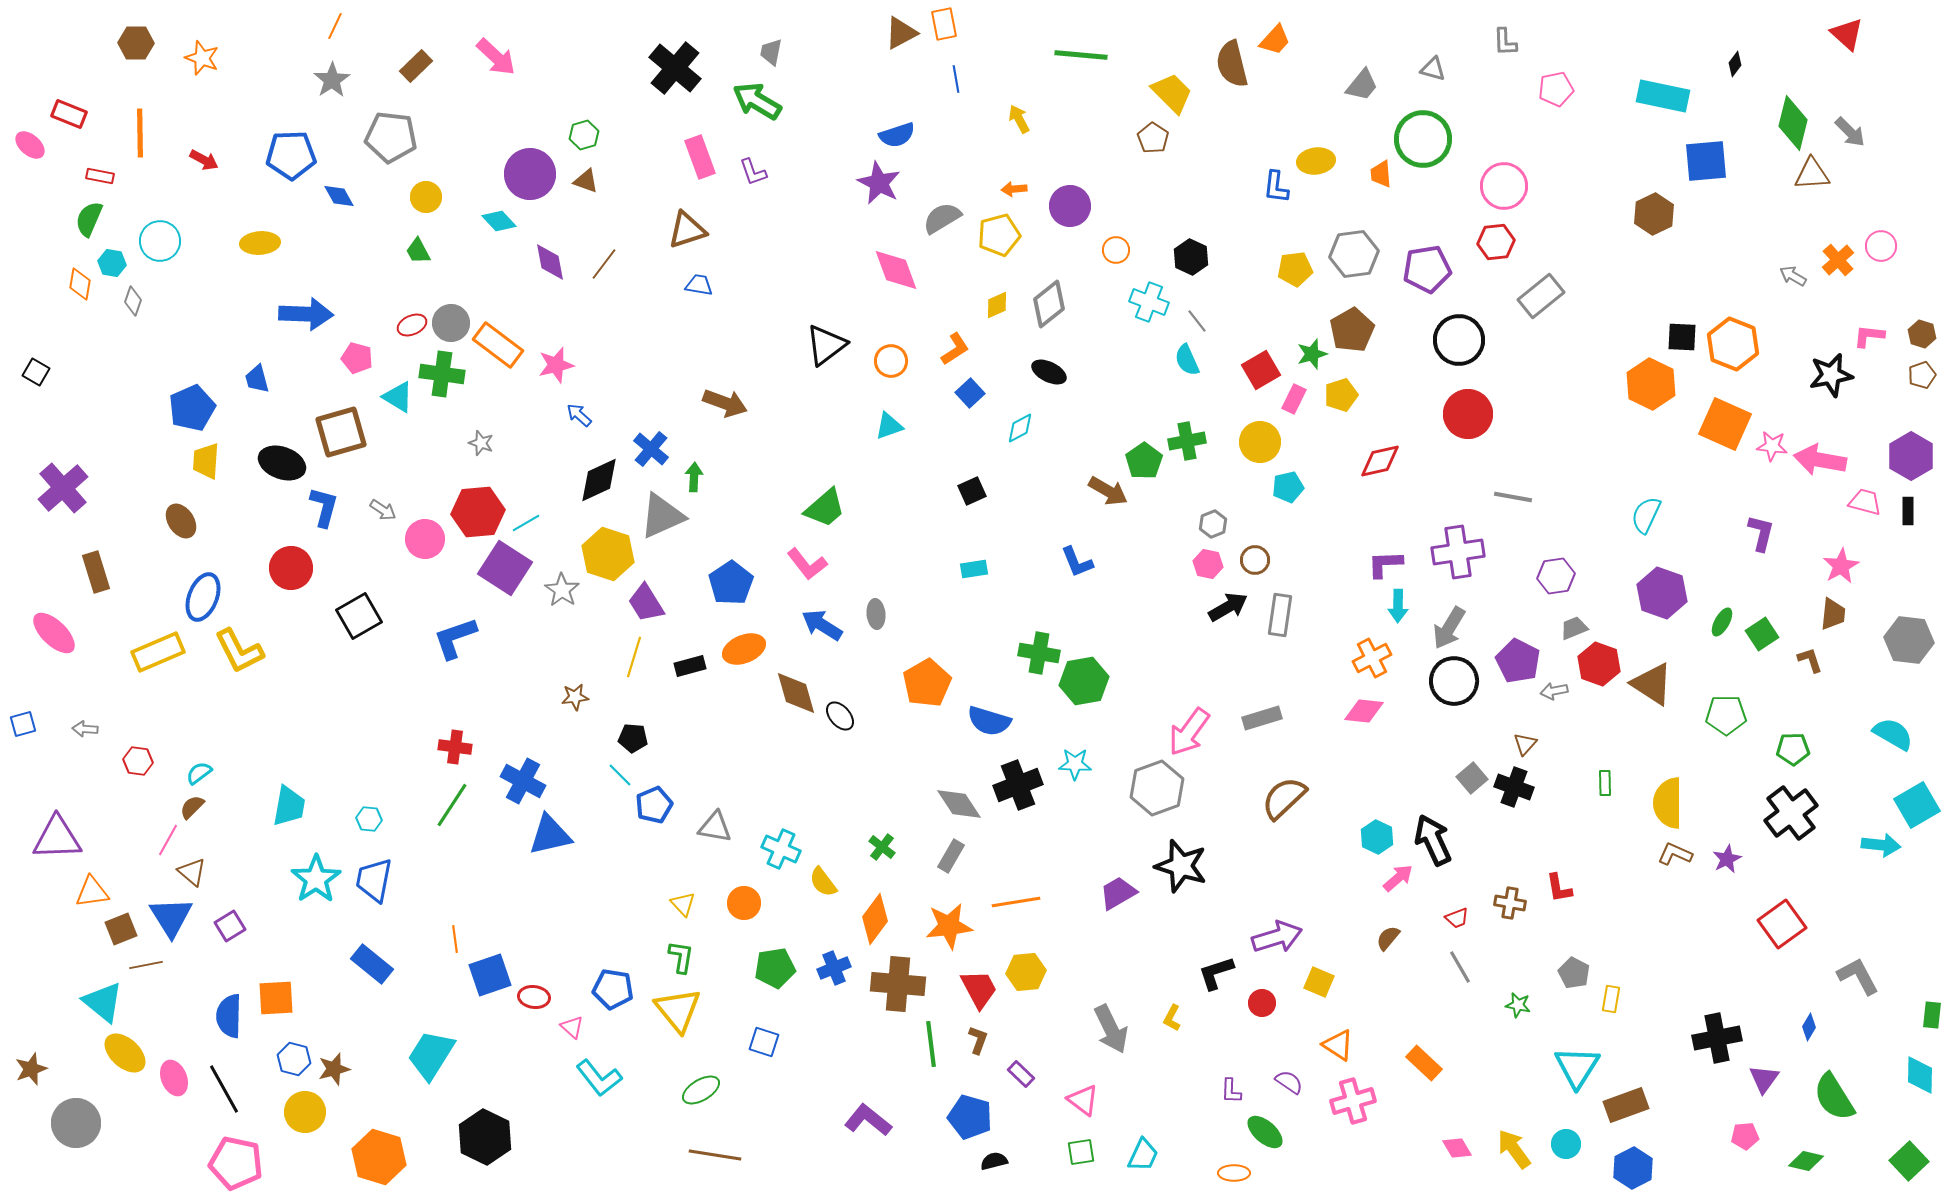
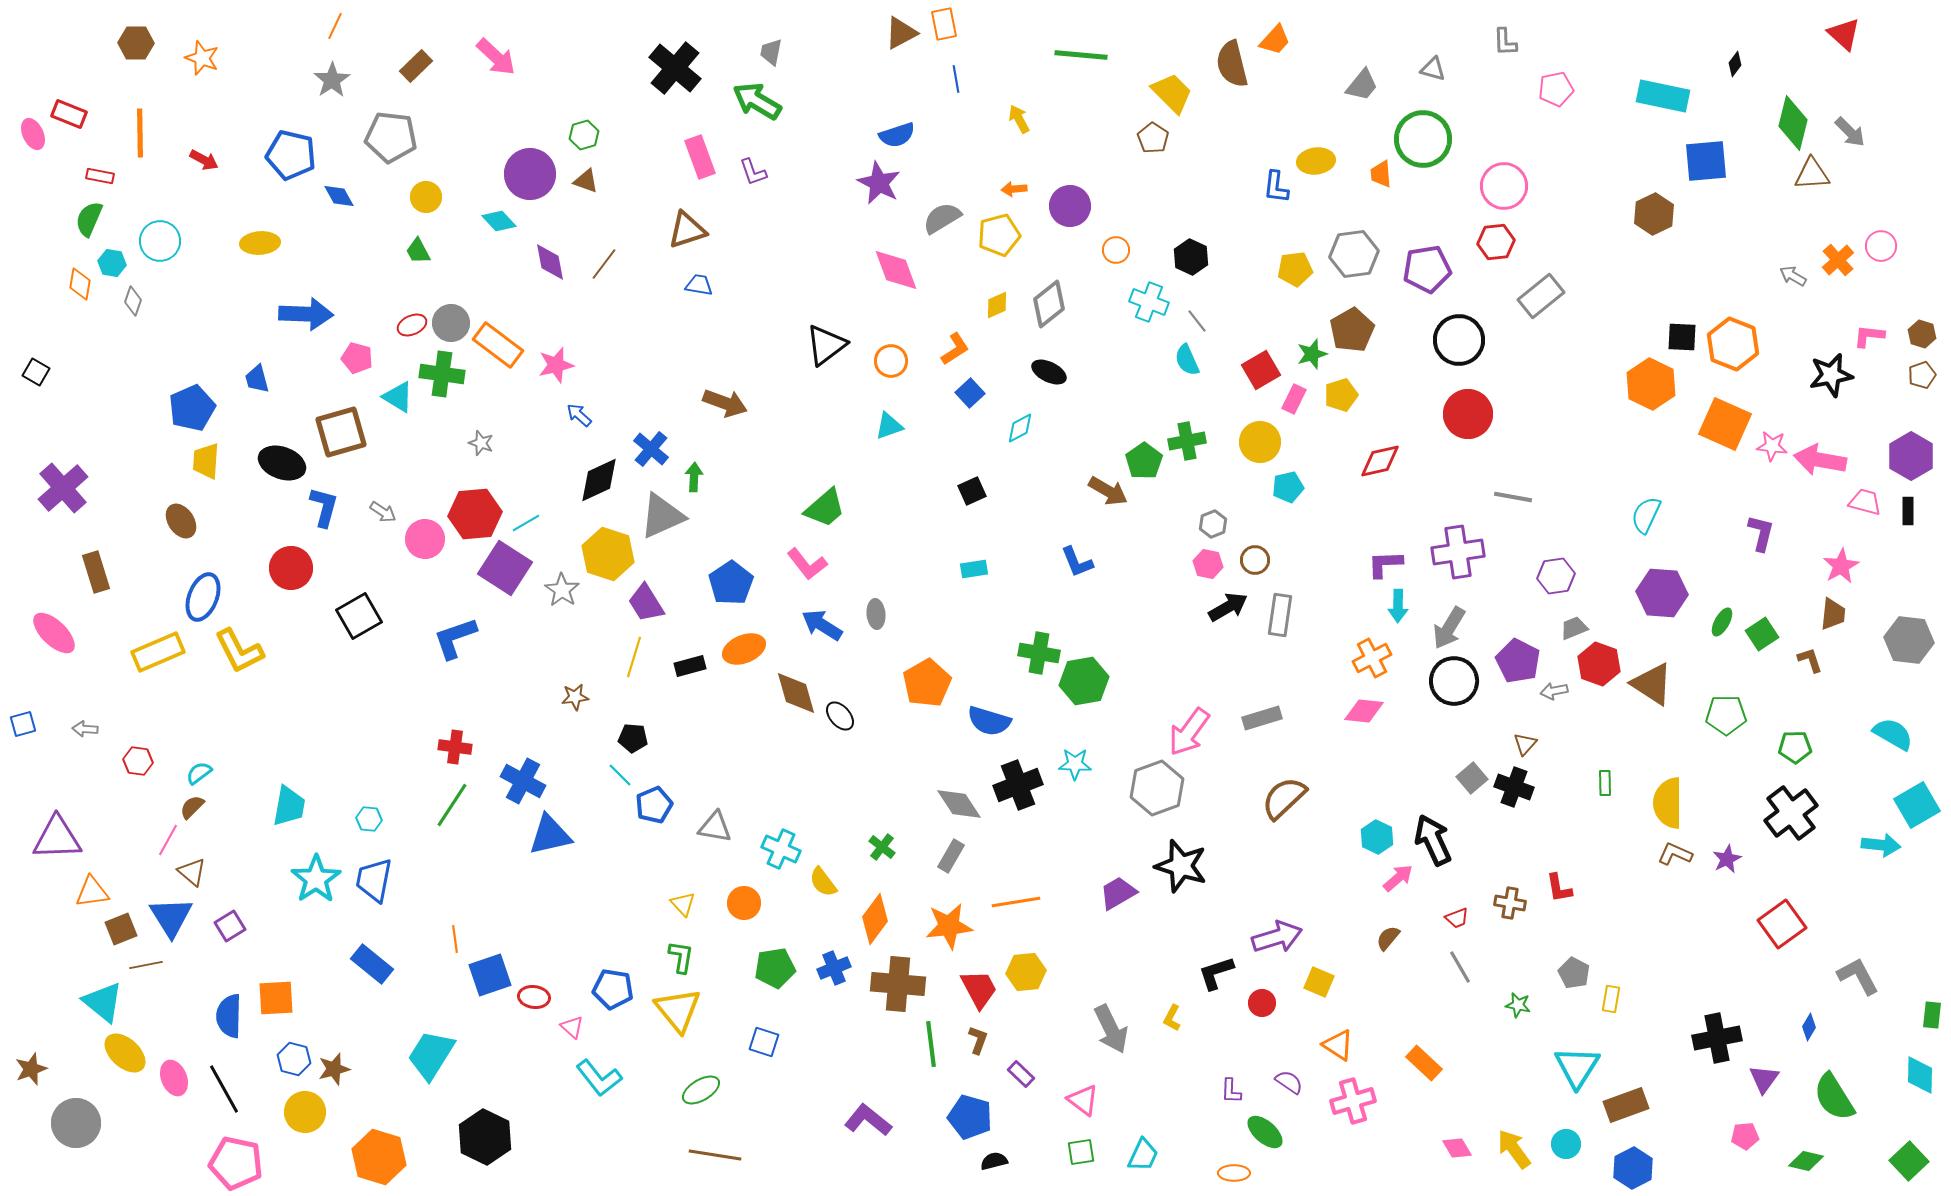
red triangle at (1847, 34): moved 3 px left
pink ellipse at (30, 145): moved 3 px right, 11 px up; rotated 24 degrees clockwise
blue pentagon at (291, 155): rotated 15 degrees clockwise
gray arrow at (383, 510): moved 2 px down
red hexagon at (478, 512): moved 3 px left, 2 px down
purple hexagon at (1662, 593): rotated 15 degrees counterclockwise
green pentagon at (1793, 749): moved 2 px right, 2 px up
